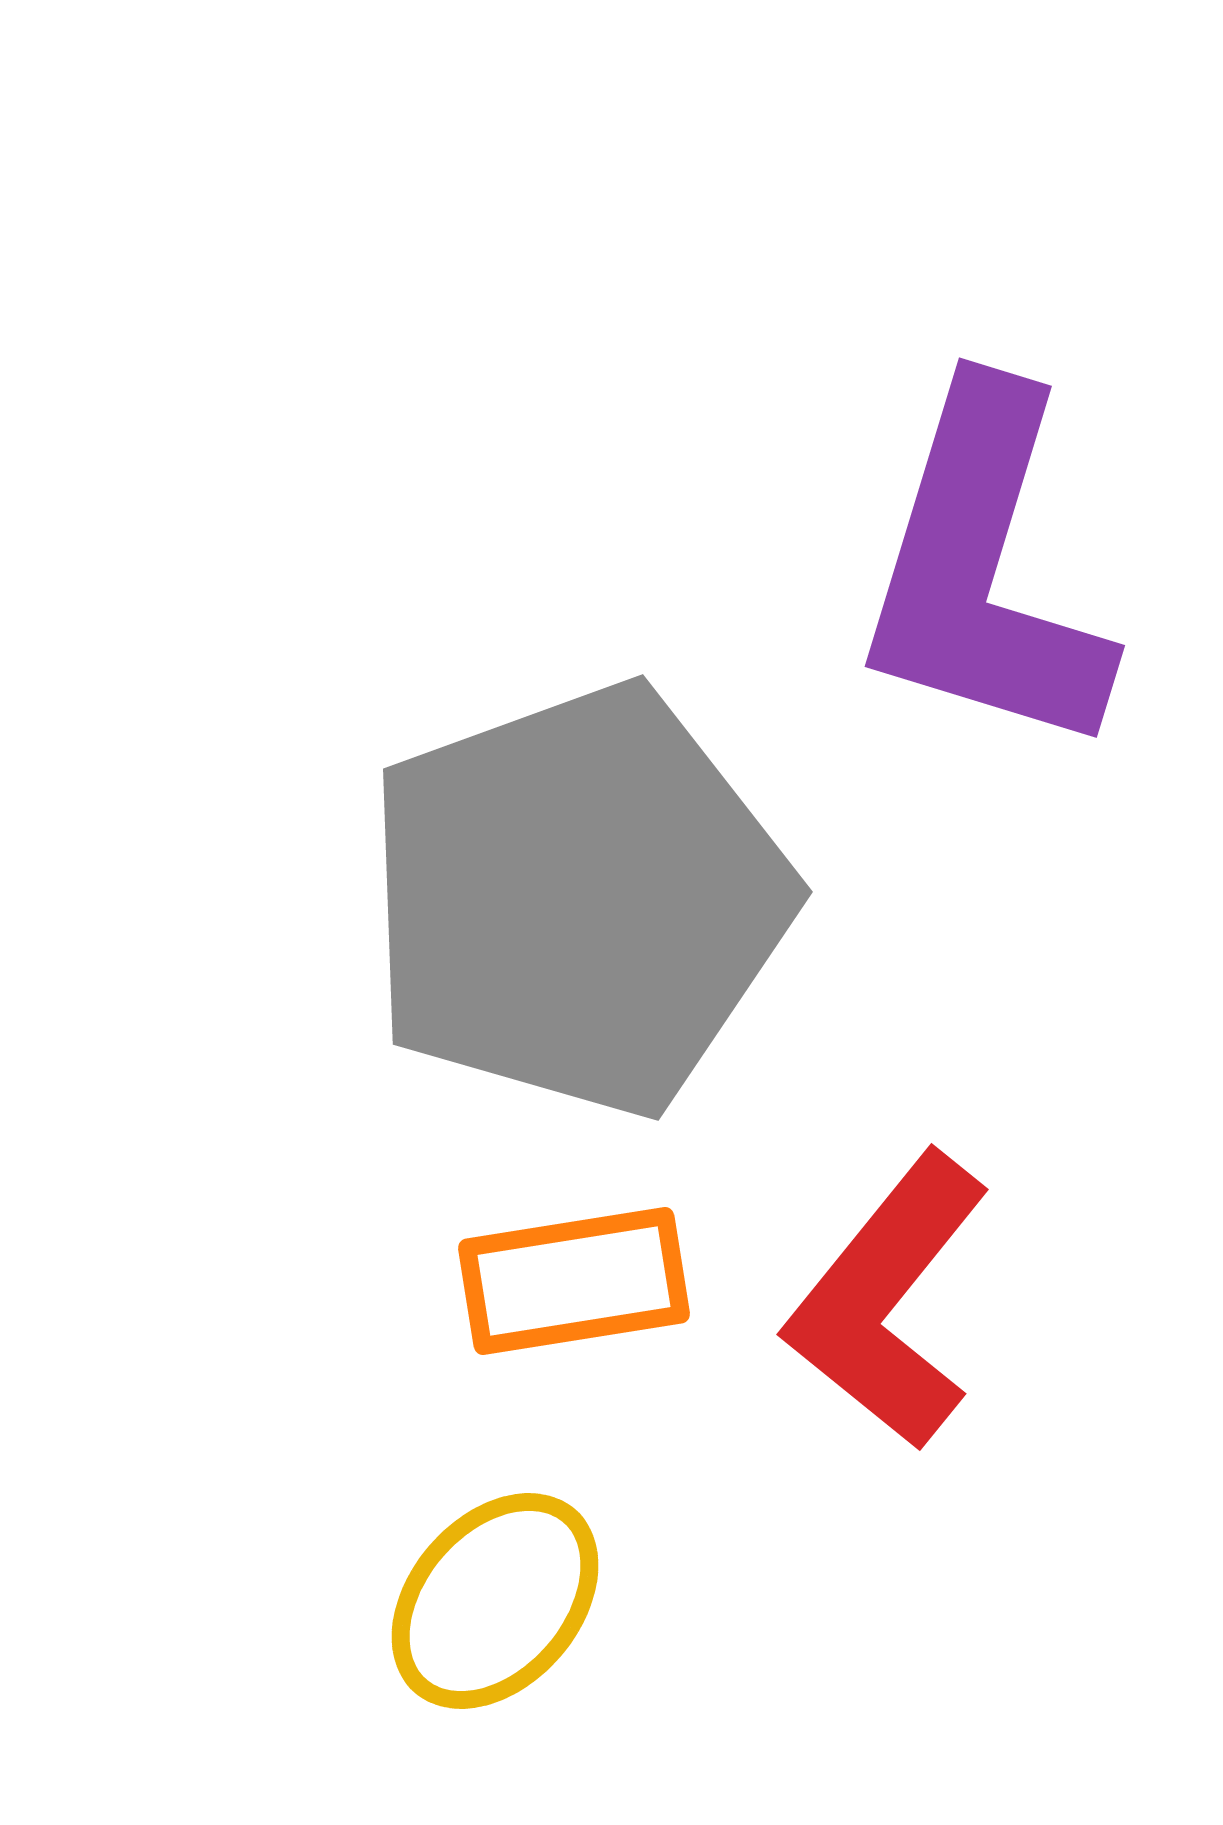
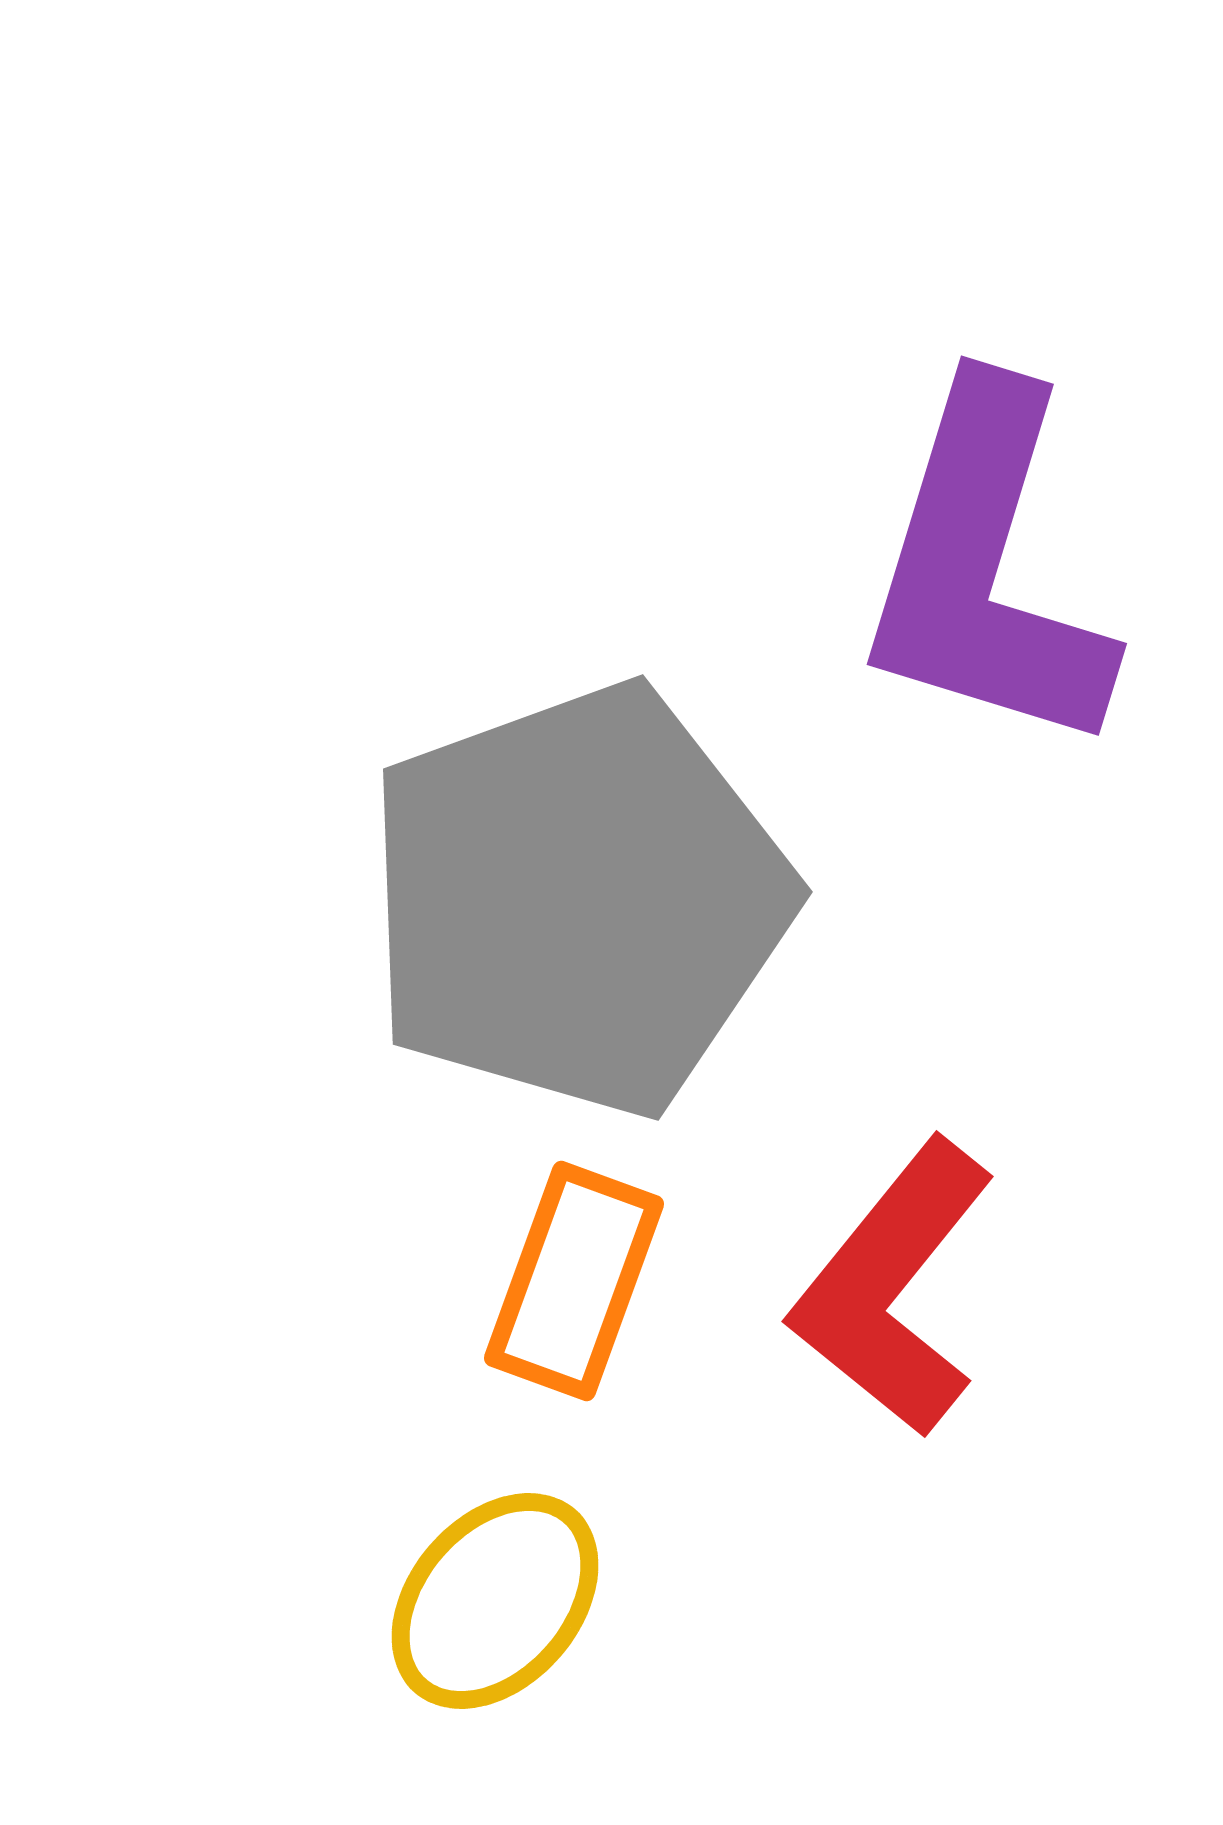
purple L-shape: moved 2 px right, 2 px up
orange rectangle: rotated 61 degrees counterclockwise
red L-shape: moved 5 px right, 13 px up
